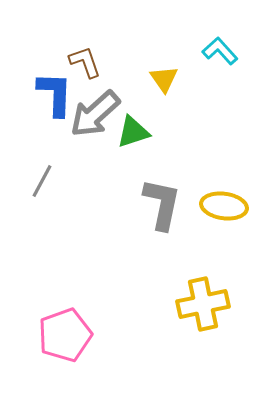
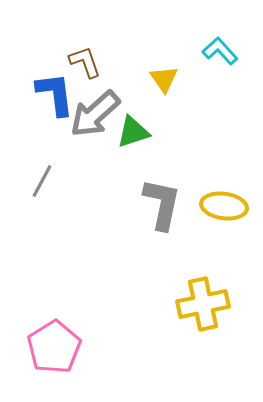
blue L-shape: rotated 9 degrees counterclockwise
pink pentagon: moved 11 px left, 12 px down; rotated 12 degrees counterclockwise
